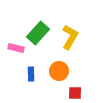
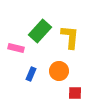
green rectangle: moved 2 px right, 2 px up
yellow L-shape: rotated 25 degrees counterclockwise
blue rectangle: rotated 24 degrees clockwise
